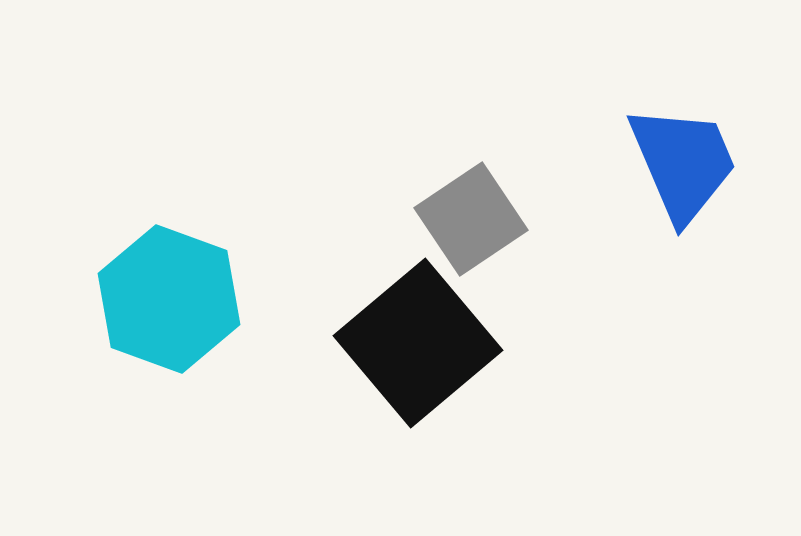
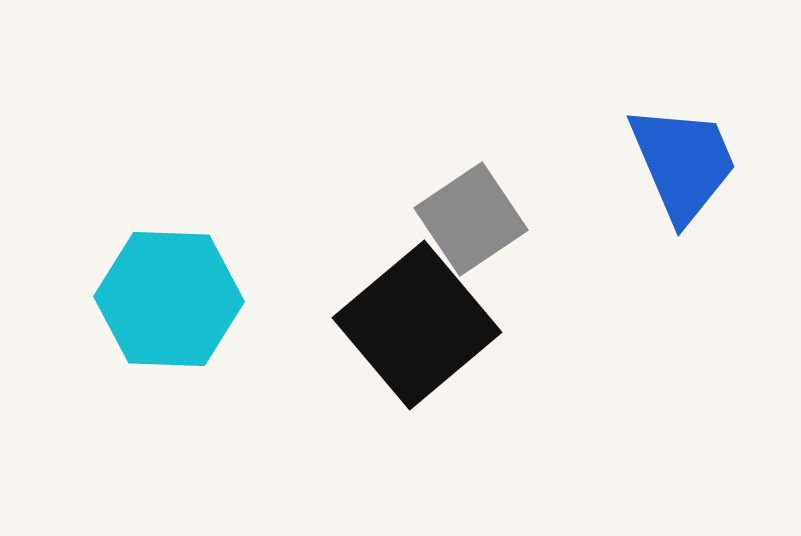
cyan hexagon: rotated 18 degrees counterclockwise
black square: moved 1 px left, 18 px up
